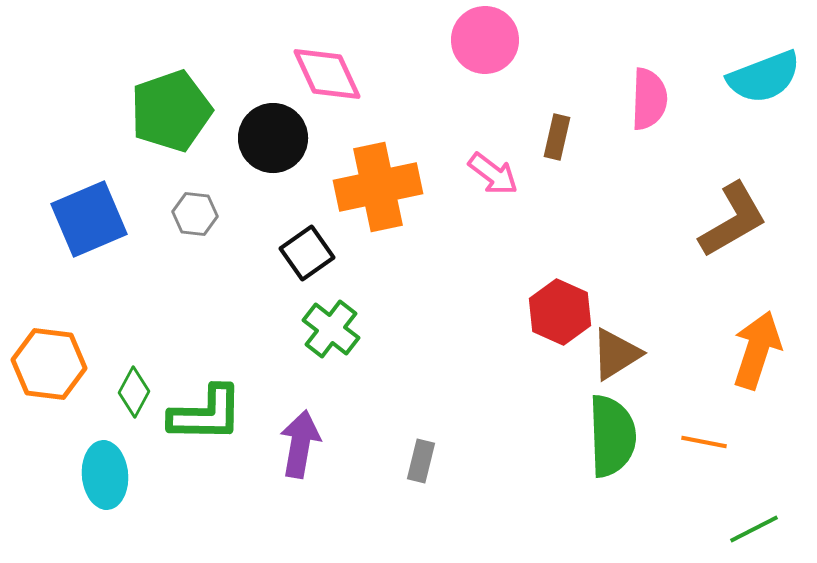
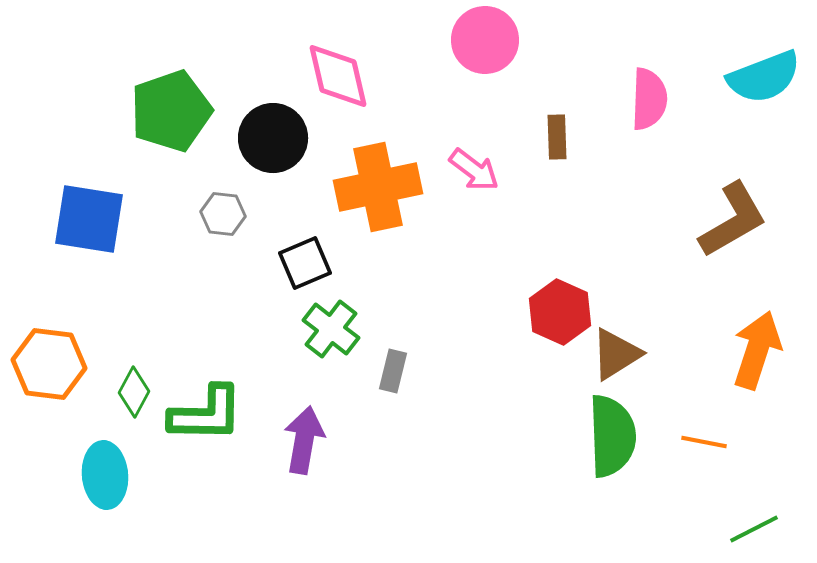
pink diamond: moved 11 px right, 2 px down; rotated 12 degrees clockwise
brown rectangle: rotated 15 degrees counterclockwise
pink arrow: moved 19 px left, 4 px up
gray hexagon: moved 28 px right
blue square: rotated 32 degrees clockwise
black square: moved 2 px left, 10 px down; rotated 12 degrees clockwise
purple arrow: moved 4 px right, 4 px up
gray rectangle: moved 28 px left, 90 px up
